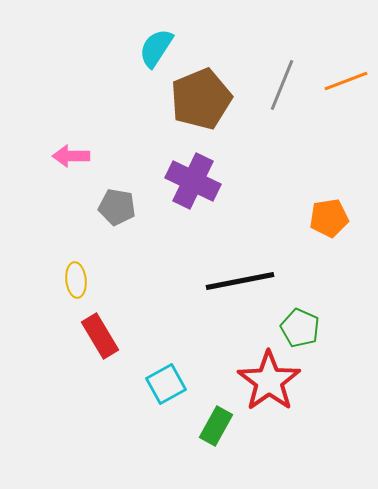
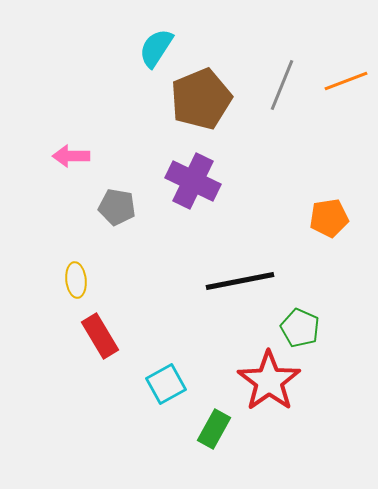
green rectangle: moved 2 px left, 3 px down
